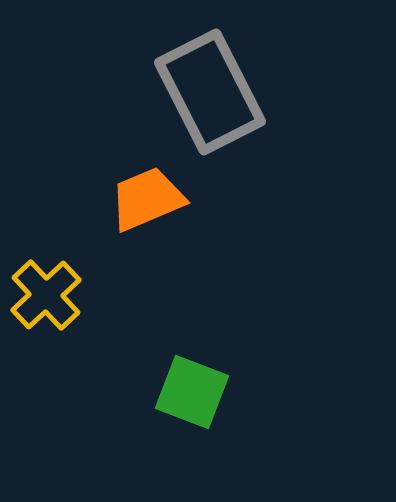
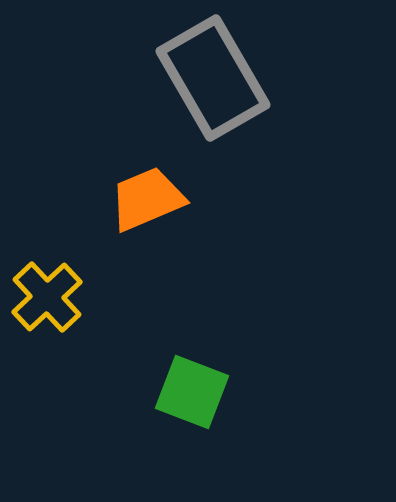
gray rectangle: moved 3 px right, 14 px up; rotated 3 degrees counterclockwise
yellow cross: moved 1 px right, 2 px down
